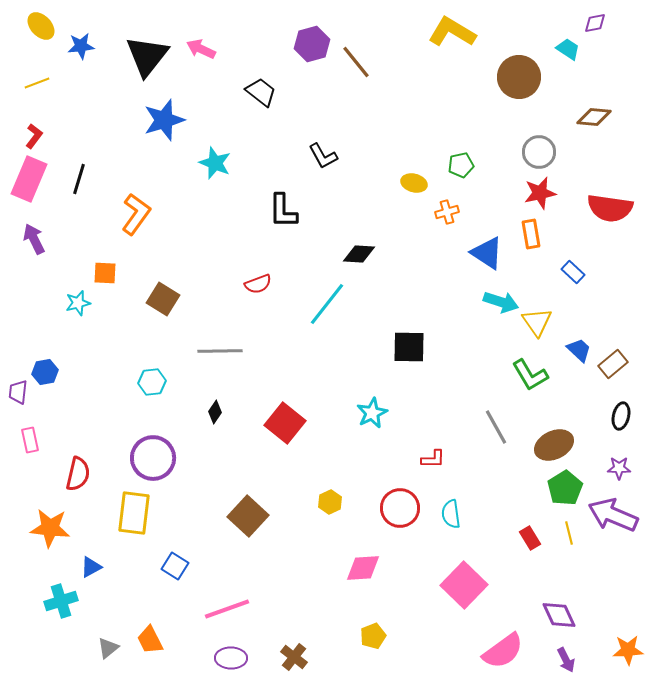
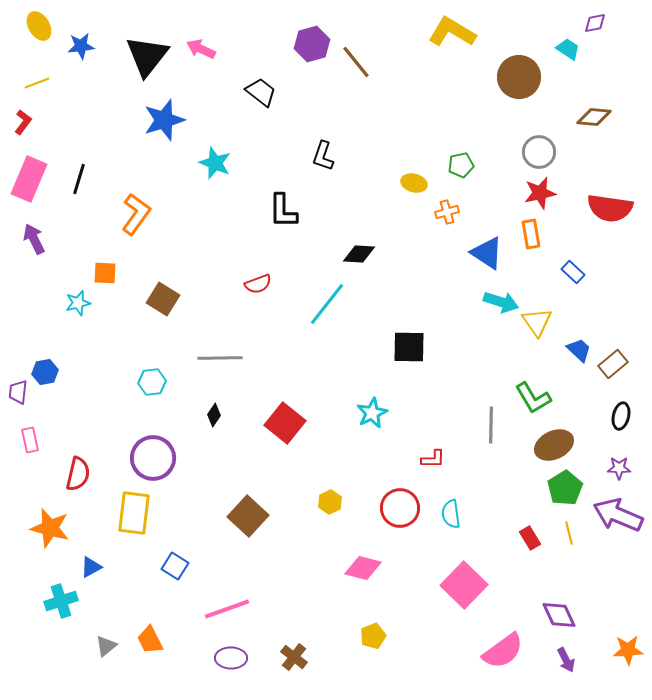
yellow ellipse at (41, 26): moved 2 px left; rotated 12 degrees clockwise
red L-shape at (34, 136): moved 11 px left, 14 px up
black L-shape at (323, 156): rotated 48 degrees clockwise
gray line at (220, 351): moved 7 px down
green L-shape at (530, 375): moved 3 px right, 23 px down
black diamond at (215, 412): moved 1 px left, 3 px down
gray line at (496, 427): moved 5 px left, 2 px up; rotated 30 degrees clockwise
purple arrow at (613, 515): moved 5 px right
orange star at (50, 528): rotated 9 degrees clockwise
pink diamond at (363, 568): rotated 18 degrees clockwise
gray triangle at (108, 648): moved 2 px left, 2 px up
